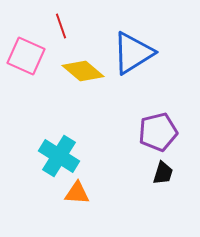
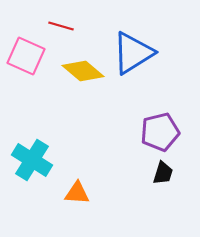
red line: rotated 55 degrees counterclockwise
purple pentagon: moved 2 px right
cyan cross: moved 27 px left, 4 px down
